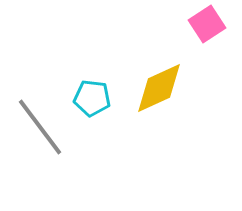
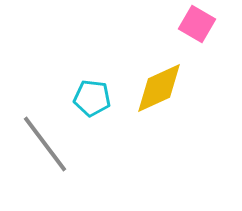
pink square: moved 10 px left; rotated 27 degrees counterclockwise
gray line: moved 5 px right, 17 px down
